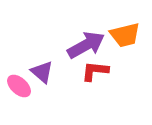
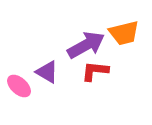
orange trapezoid: moved 1 px left, 2 px up
purple triangle: moved 5 px right; rotated 10 degrees counterclockwise
